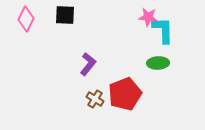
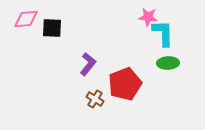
black square: moved 13 px left, 13 px down
pink diamond: rotated 60 degrees clockwise
cyan L-shape: moved 3 px down
green ellipse: moved 10 px right
red pentagon: moved 10 px up
